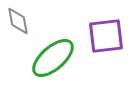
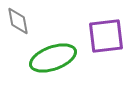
green ellipse: rotated 21 degrees clockwise
